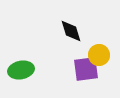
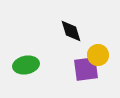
yellow circle: moved 1 px left
green ellipse: moved 5 px right, 5 px up
